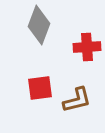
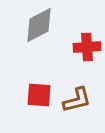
gray diamond: rotated 42 degrees clockwise
red square: moved 1 px left, 7 px down; rotated 12 degrees clockwise
